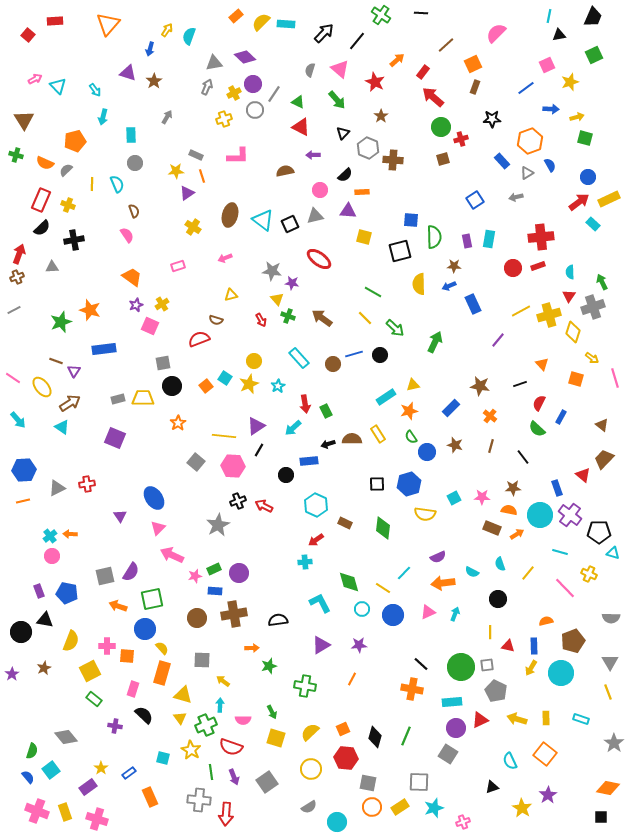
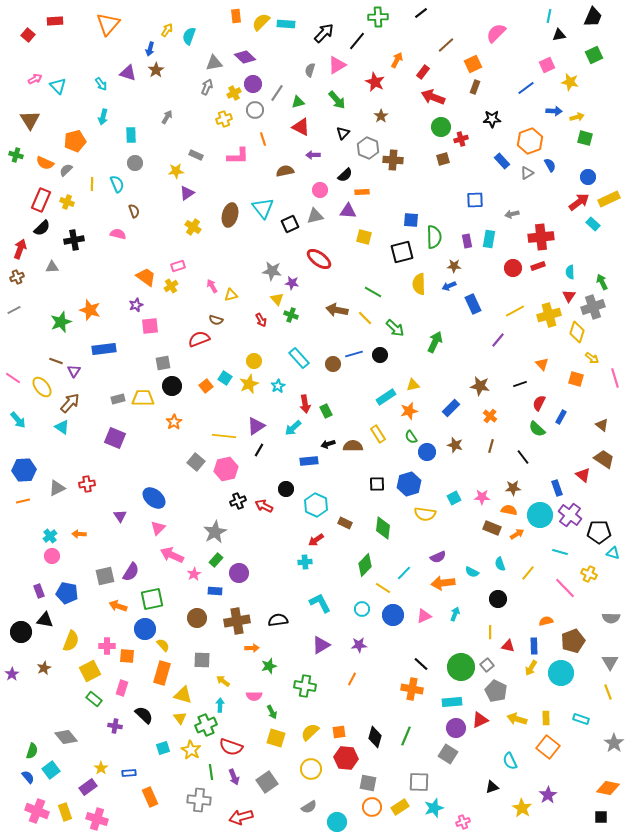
black line at (421, 13): rotated 40 degrees counterclockwise
green cross at (381, 15): moved 3 px left, 2 px down; rotated 36 degrees counterclockwise
orange rectangle at (236, 16): rotated 56 degrees counterclockwise
orange arrow at (397, 60): rotated 21 degrees counterclockwise
pink triangle at (340, 69): moved 3 px left, 4 px up; rotated 48 degrees clockwise
brown star at (154, 81): moved 2 px right, 11 px up
yellow star at (570, 82): rotated 30 degrees clockwise
cyan arrow at (95, 90): moved 6 px right, 6 px up
gray line at (274, 94): moved 3 px right, 1 px up
red arrow at (433, 97): rotated 20 degrees counterclockwise
green triangle at (298, 102): rotated 40 degrees counterclockwise
blue arrow at (551, 109): moved 3 px right, 2 px down
brown triangle at (24, 120): moved 6 px right
orange line at (202, 176): moved 61 px right, 37 px up
gray arrow at (516, 197): moved 4 px left, 17 px down
blue square at (475, 200): rotated 30 degrees clockwise
yellow cross at (68, 205): moved 1 px left, 3 px up
cyan triangle at (263, 220): moved 12 px up; rotated 15 degrees clockwise
pink semicircle at (127, 235): moved 9 px left, 1 px up; rotated 42 degrees counterclockwise
black square at (400, 251): moved 2 px right, 1 px down
red arrow at (19, 254): moved 1 px right, 5 px up
pink arrow at (225, 258): moved 13 px left, 28 px down; rotated 80 degrees clockwise
orange trapezoid at (132, 277): moved 14 px right
yellow cross at (162, 304): moved 9 px right, 18 px up
yellow line at (521, 311): moved 6 px left
green cross at (288, 316): moved 3 px right, 1 px up
brown arrow at (322, 318): moved 15 px right, 8 px up; rotated 25 degrees counterclockwise
pink square at (150, 326): rotated 30 degrees counterclockwise
yellow diamond at (573, 332): moved 4 px right
brown arrow at (70, 403): rotated 15 degrees counterclockwise
orange star at (178, 423): moved 4 px left, 1 px up
brown semicircle at (352, 439): moved 1 px right, 7 px down
brown trapezoid at (604, 459): rotated 80 degrees clockwise
pink hexagon at (233, 466): moved 7 px left, 3 px down; rotated 15 degrees counterclockwise
black circle at (286, 475): moved 14 px down
blue ellipse at (154, 498): rotated 15 degrees counterclockwise
gray star at (218, 525): moved 3 px left, 7 px down
orange arrow at (70, 534): moved 9 px right
green rectangle at (214, 569): moved 2 px right, 9 px up; rotated 24 degrees counterclockwise
pink star at (195, 576): moved 1 px left, 2 px up; rotated 16 degrees counterclockwise
green diamond at (349, 582): moved 16 px right, 17 px up; rotated 60 degrees clockwise
pink triangle at (428, 612): moved 4 px left, 4 px down
brown cross at (234, 614): moved 3 px right, 7 px down
yellow semicircle at (162, 648): moved 1 px right, 3 px up
gray square at (487, 665): rotated 32 degrees counterclockwise
pink rectangle at (133, 689): moved 11 px left, 1 px up
pink semicircle at (243, 720): moved 11 px right, 24 px up
orange square at (343, 729): moved 4 px left, 3 px down; rotated 16 degrees clockwise
orange square at (545, 754): moved 3 px right, 7 px up
cyan square at (163, 758): moved 10 px up; rotated 32 degrees counterclockwise
blue rectangle at (129, 773): rotated 32 degrees clockwise
red arrow at (226, 814): moved 15 px right, 3 px down; rotated 70 degrees clockwise
